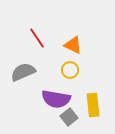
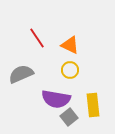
orange triangle: moved 3 px left
gray semicircle: moved 2 px left, 2 px down
